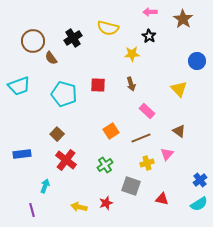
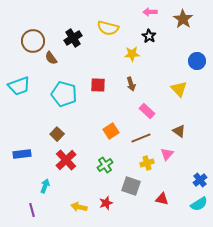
red cross: rotated 10 degrees clockwise
